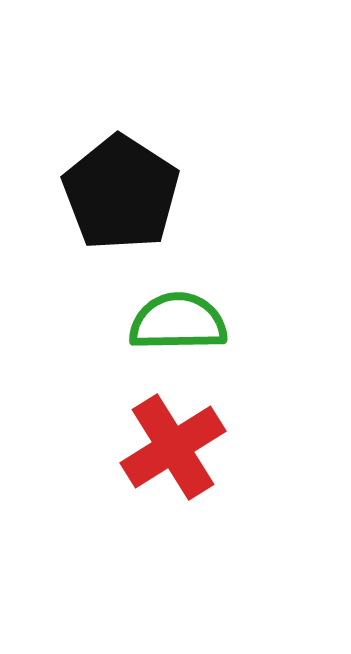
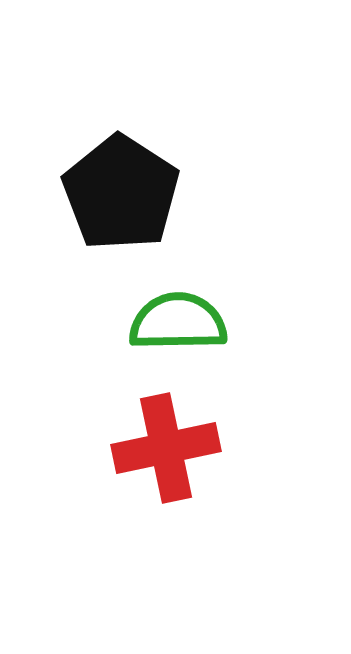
red cross: moved 7 px left, 1 px down; rotated 20 degrees clockwise
